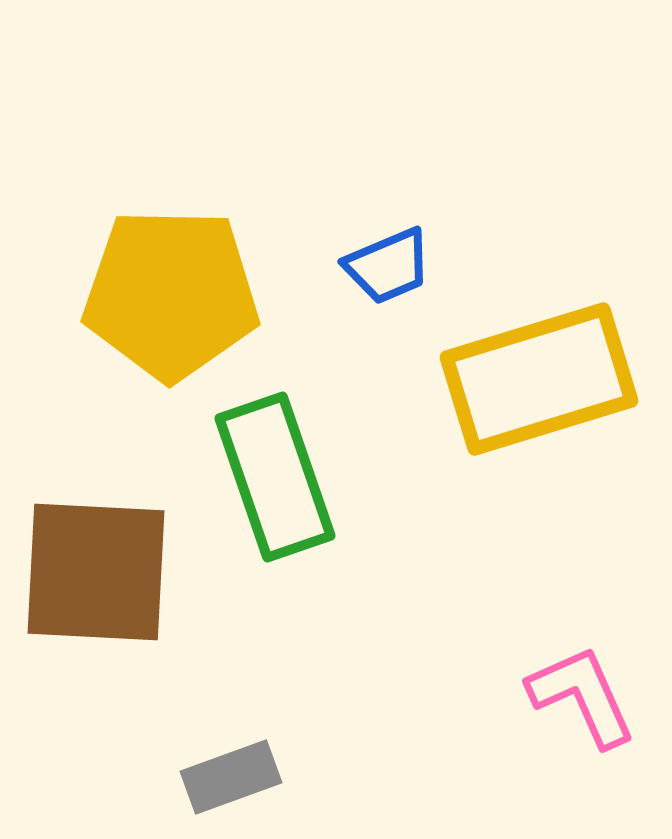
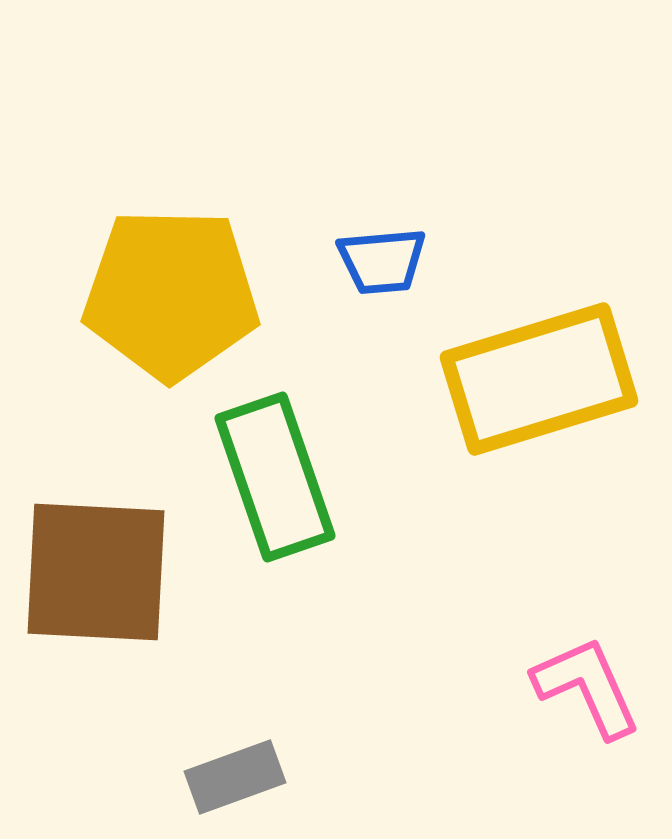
blue trapezoid: moved 6 px left, 5 px up; rotated 18 degrees clockwise
pink L-shape: moved 5 px right, 9 px up
gray rectangle: moved 4 px right
